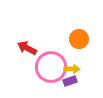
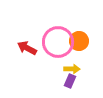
orange circle: moved 2 px down
pink circle: moved 7 px right, 25 px up
purple rectangle: rotated 48 degrees counterclockwise
